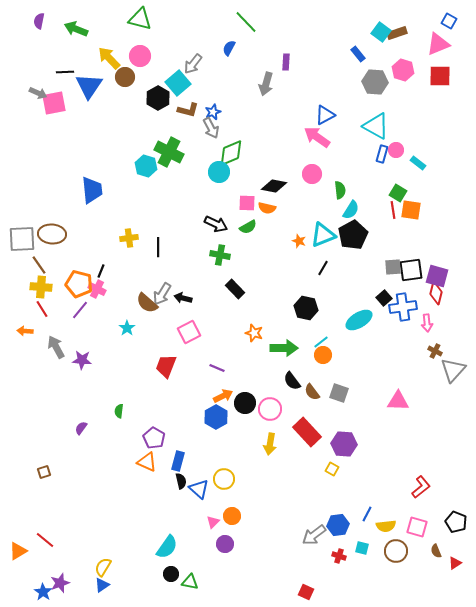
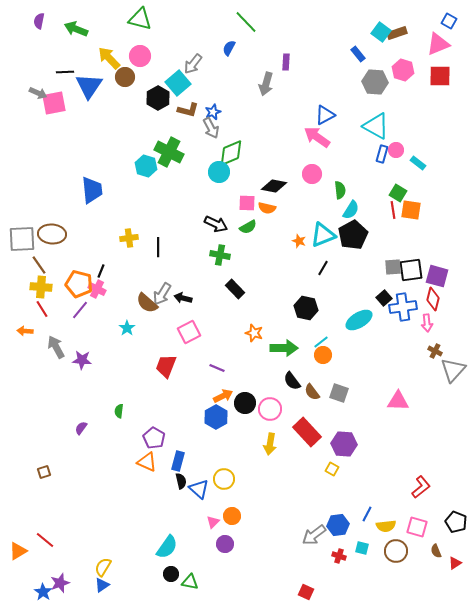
red diamond at (436, 293): moved 3 px left, 6 px down
